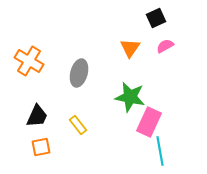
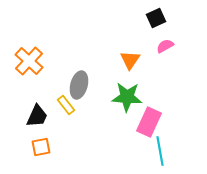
orange triangle: moved 12 px down
orange cross: rotated 12 degrees clockwise
gray ellipse: moved 12 px down
green star: moved 3 px left; rotated 8 degrees counterclockwise
yellow rectangle: moved 12 px left, 20 px up
